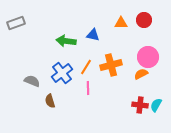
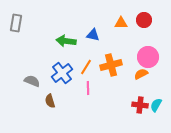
gray rectangle: rotated 60 degrees counterclockwise
